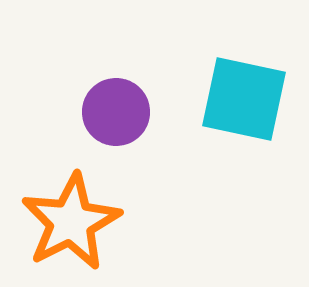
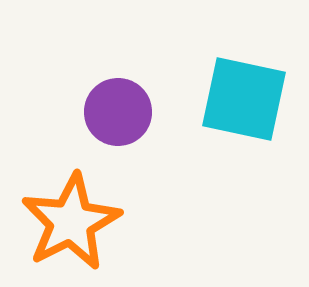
purple circle: moved 2 px right
